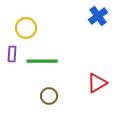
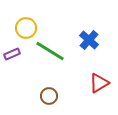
blue cross: moved 9 px left, 24 px down; rotated 12 degrees counterclockwise
purple rectangle: rotated 63 degrees clockwise
green line: moved 8 px right, 10 px up; rotated 32 degrees clockwise
red triangle: moved 2 px right
